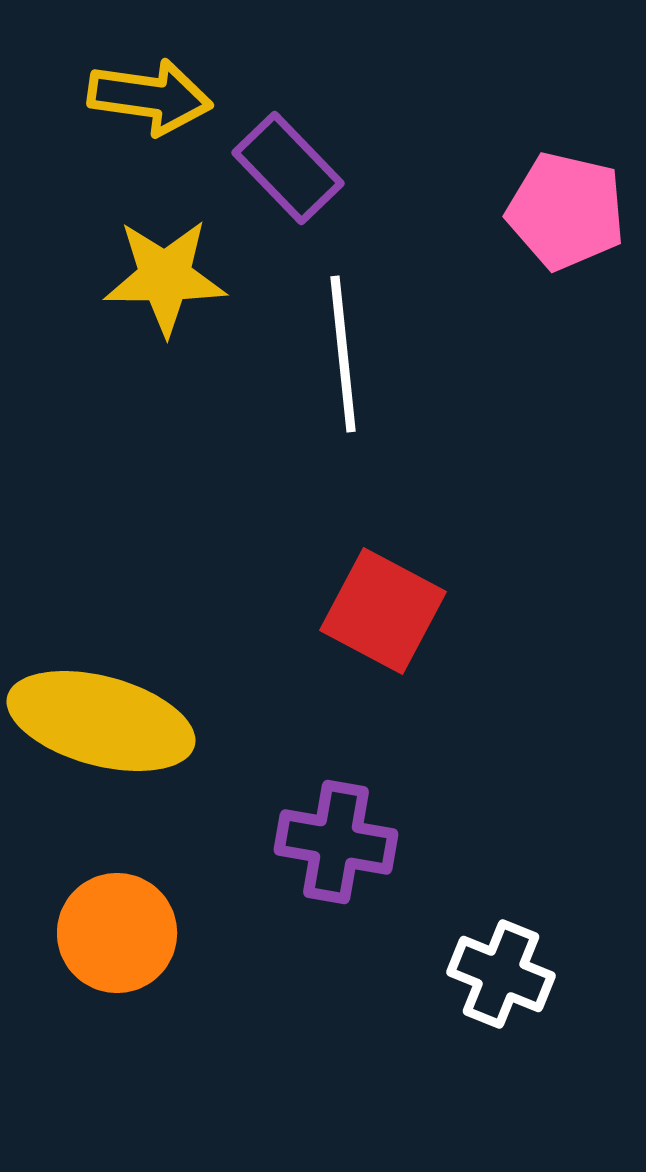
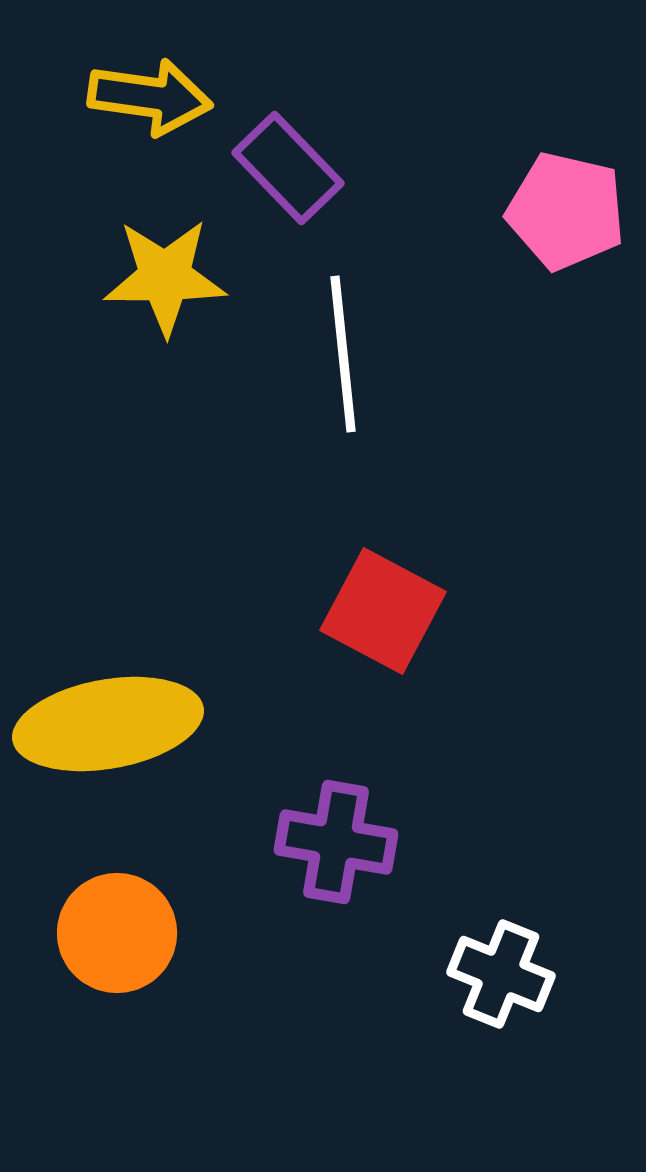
yellow ellipse: moved 7 px right, 3 px down; rotated 25 degrees counterclockwise
